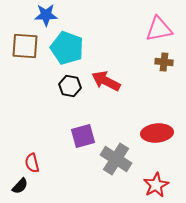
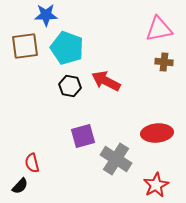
brown square: rotated 12 degrees counterclockwise
